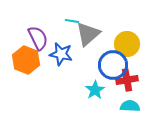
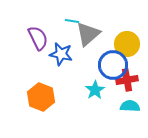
orange hexagon: moved 15 px right, 37 px down
